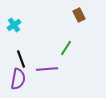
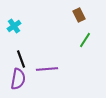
cyan cross: moved 1 px down
green line: moved 19 px right, 8 px up
